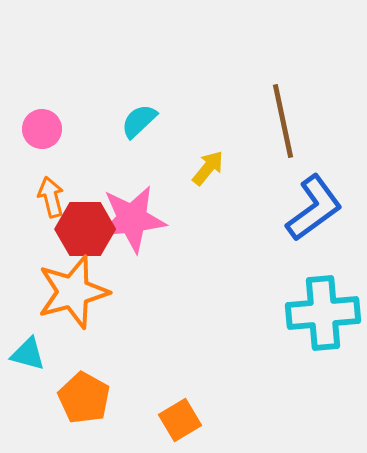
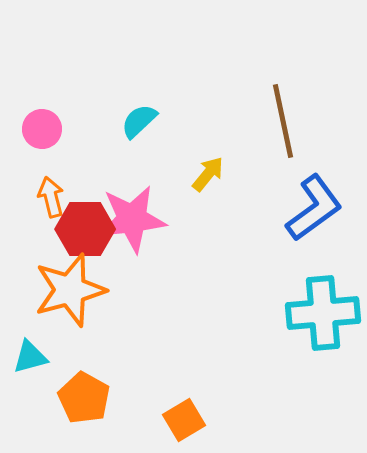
yellow arrow: moved 6 px down
orange star: moved 3 px left, 2 px up
cyan triangle: moved 2 px right, 3 px down; rotated 30 degrees counterclockwise
orange square: moved 4 px right
